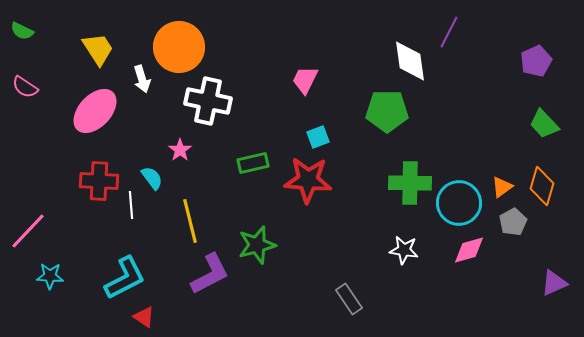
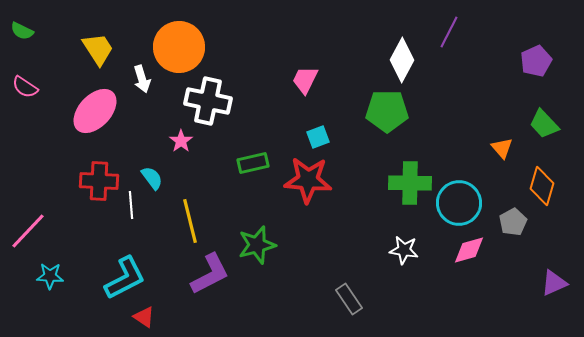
white diamond: moved 8 px left, 1 px up; rotated 36 degrees clockwise
pink star: moved 1 px right, 9 px up
orange triangle: moved 39 px up; rotated 35 degrees counterclockwise
